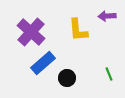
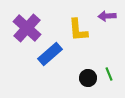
purple cross: moved 4 px left, 4 px up
blue rectangle: moved 7 px right, 9 px up
black circle: moved 21 px right
